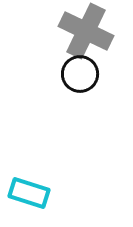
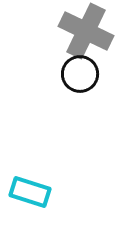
cyan rectangle: moved 1 px right, 1 px up
